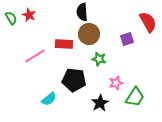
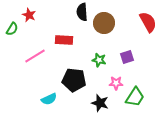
green semicircle: moved 1 px right, 11 px down; rotated 64 degrees clockwise
brown circle: moved 15 px right, 11 px up
purple square: moved 18 px down
red rectangle: moved 4 px up
green star: moved 1 px down
pink star: rotated 16 degrees clockwise
cyan semicircle: rotated 14 degrees clockwise
black star: rotated 24 degrees counterclockwise
